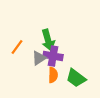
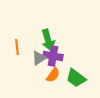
orange line: rotated 42 degrees counterclockwise
orange semicircle: rotated 35 degrees clockwise
